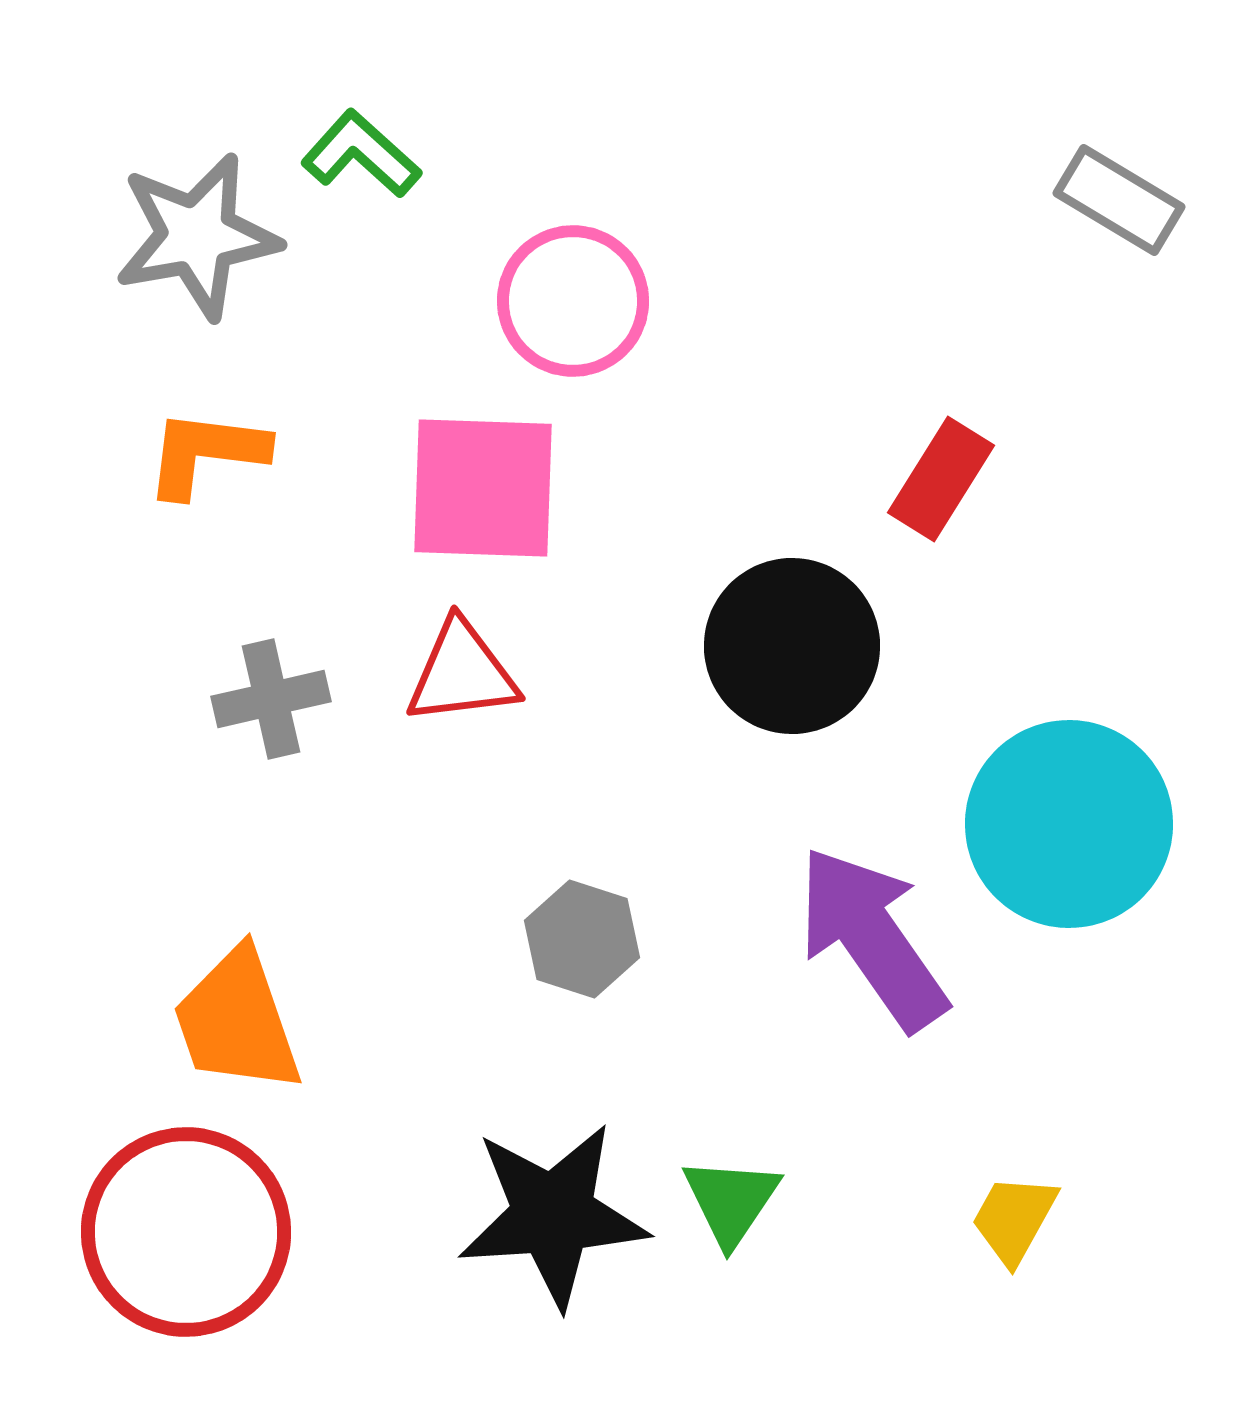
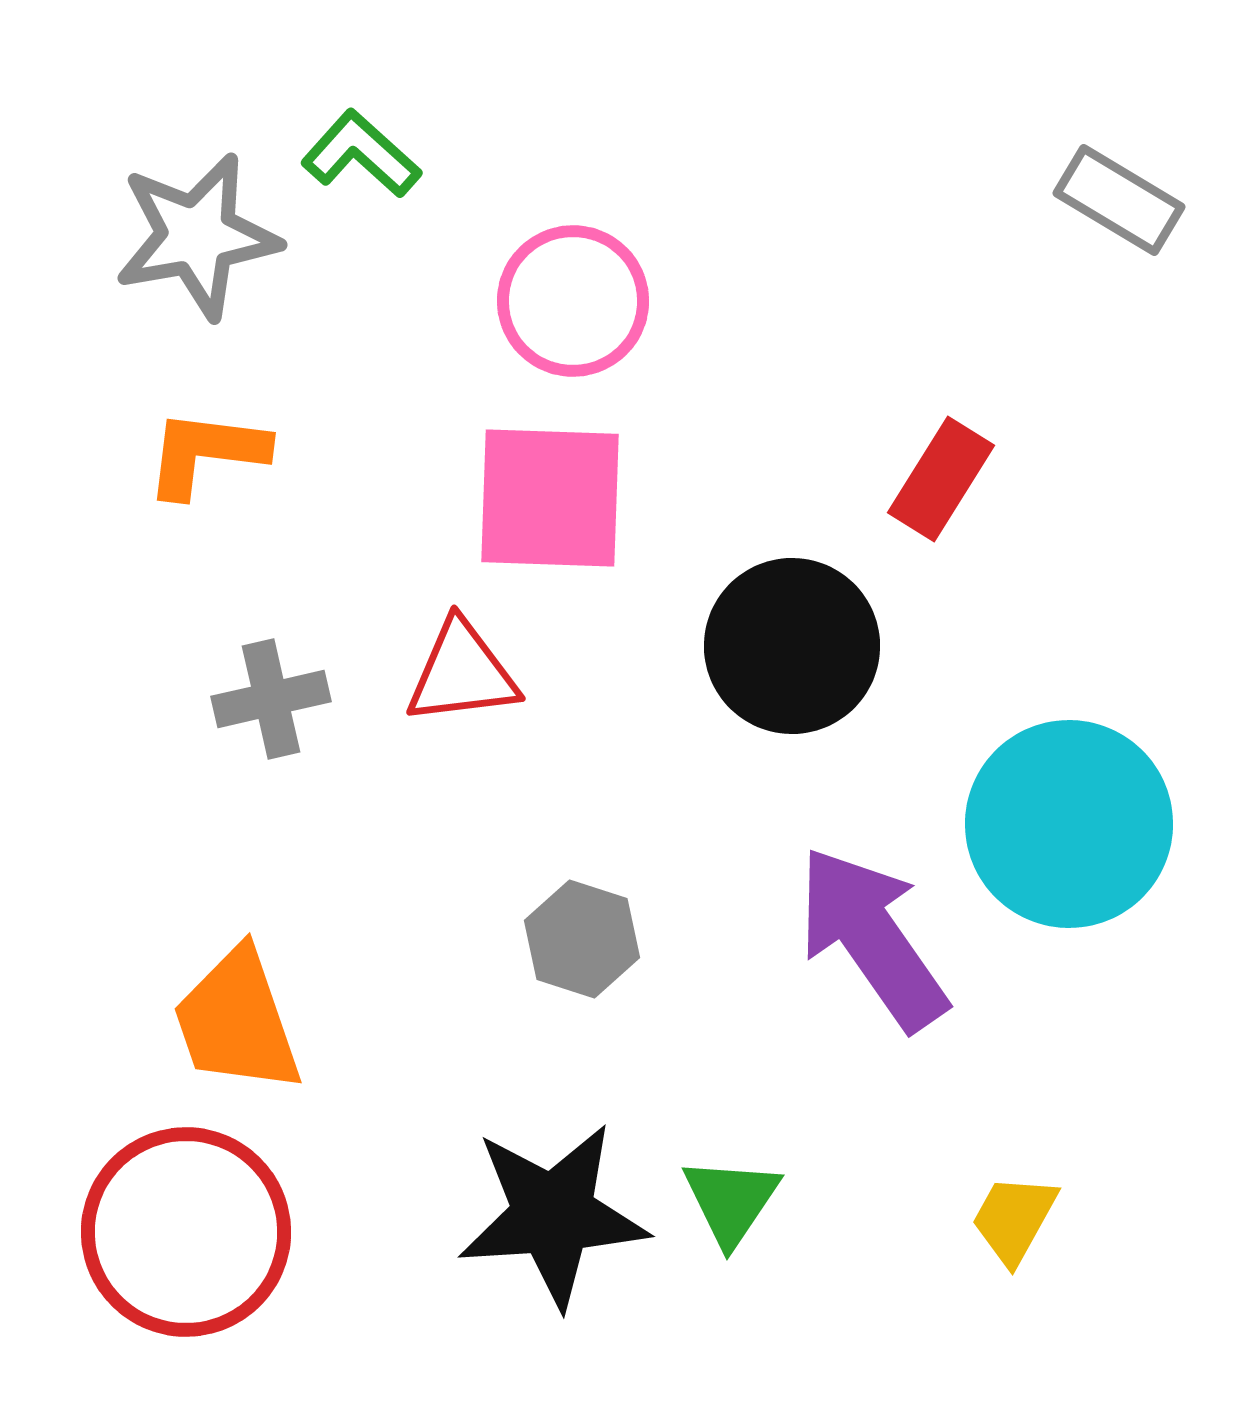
pink square: moved 67 px right, 10 px down
